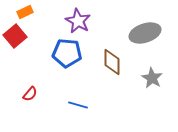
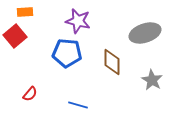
orange rectangle: rotated 21 degrees clockwise
purple star: rotated 15 degrees counterclockwise
gray star: moved 2 px down
